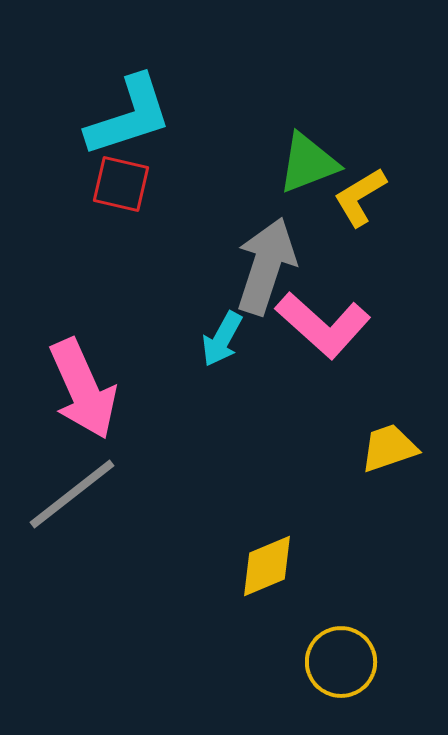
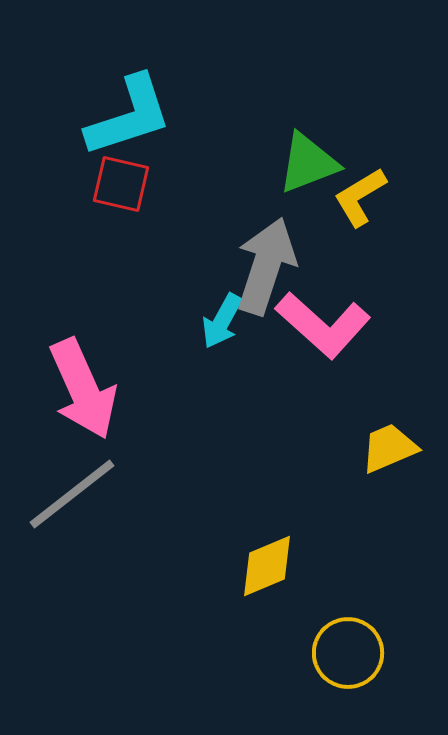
cyan arrow: moved 18 px up
yellow trapezoid: rotated 4 degrees counterclockwise
yellow circle: moved 7 px right, 9 px up
